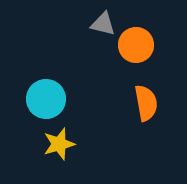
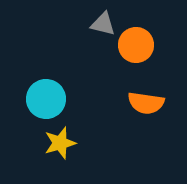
orange semicircle: rotated 108 degrees clockwise
yellow star: moved 1 px right, 1 px up
